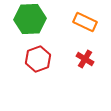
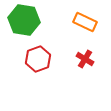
green hexagon: moved 6 px left, 1 px down; rotated 12 degrees clockwise
